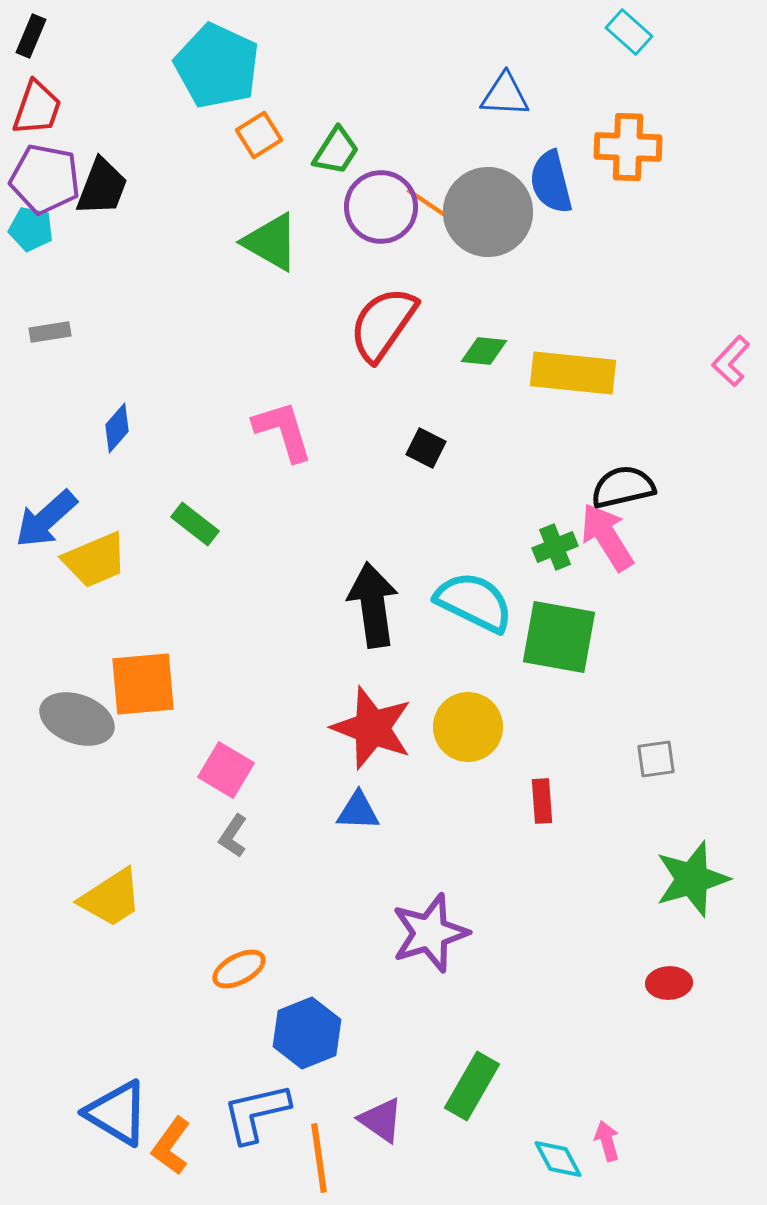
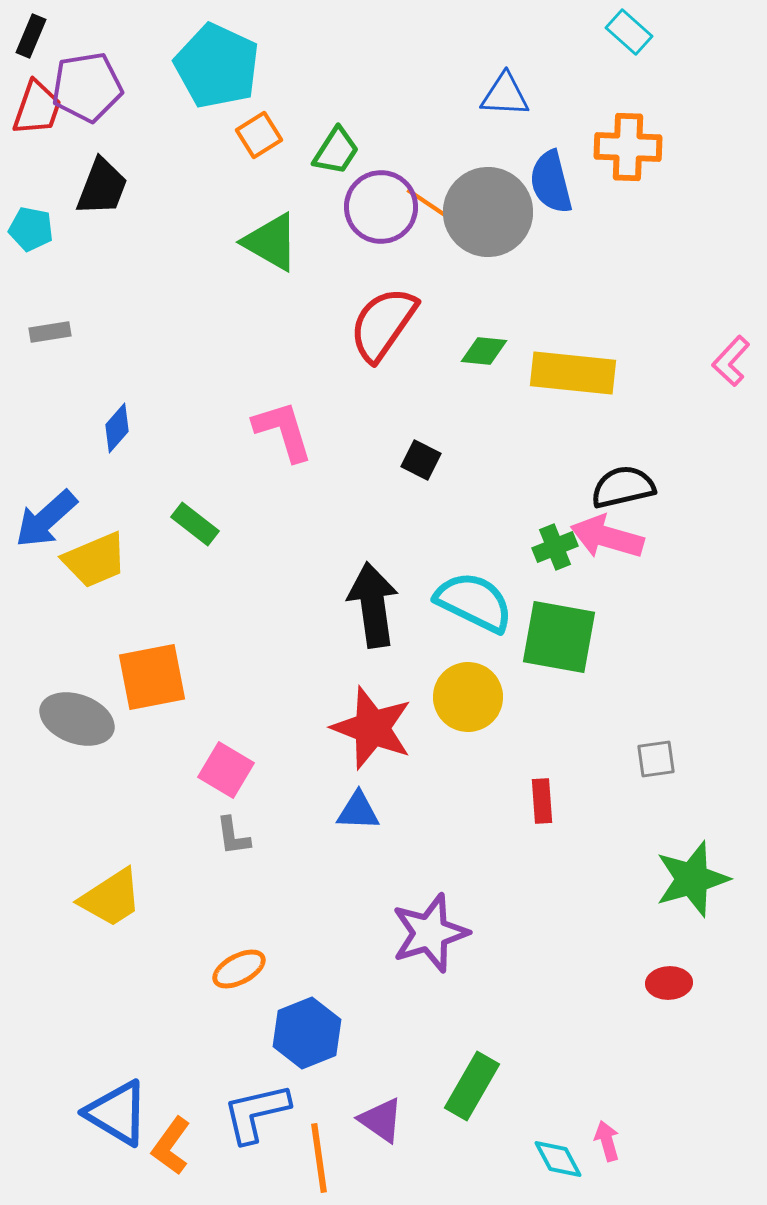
purple pentagon at (45, 179): moved 42 px right, 92 px up; rotated 20 degrees counterclockwise
black square at (426, 448): moved 5 px left, 12 px down
pink arrow at (607, 537): rotated 42 degrees counterclockwise
orange square at (143, 684): moved 9 px right, 7 px up; rotated 6 degrees counterclockwise
yellow circle at (468, 727): moved 30 px up
gray L-shape at (233, 836): rotated 42 degrees counterclockwise
